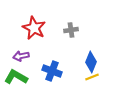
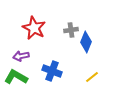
blue diamond: moved 5 px left, 20 px up
yellow line: rotated 16 degrees counterclockwise
